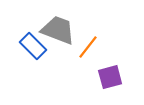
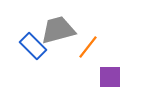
gray trapezoid: rotated 36 degrees counterclockwise
purple square: rotated 15 degrees clockwise
